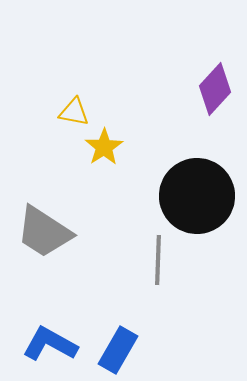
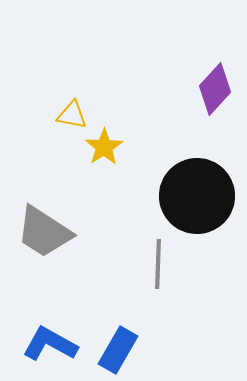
yellow triangle: moved 2 px left, 3 px down
gray line: moved 4 px down
